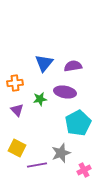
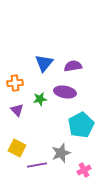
cyan pentagon: moved 3 px right, 2 px down
